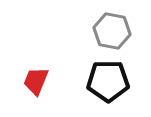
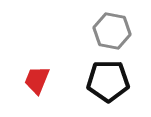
red trapezoid: moved 1 px right, 1 px up
